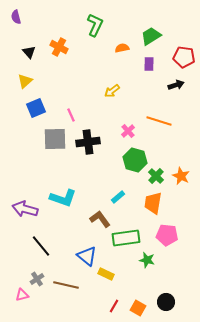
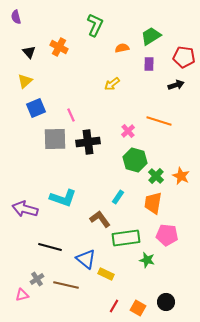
yellow arrow: moved 7 px up
cyan rectangle: rotated 16 degrees counterclockwise
black line: moved 9 px right, 1 px down; rotated 35 degrees counterclockwise
blue triangle: moved 1 px left, 3 px down
